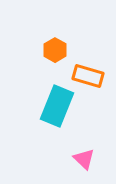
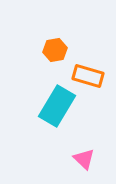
orange hexagon: rotated 20 degrees clockwise
cyan rectangle: rotated 9 degrees clockwise
